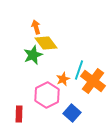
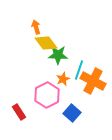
green star: moved 25 px right; rotated 24 degrees clockwise
orange cross: rotated 10 degrees counterclockwise
red rectangle: moved 2 px up; rotated 35 degrees counterclockwise
